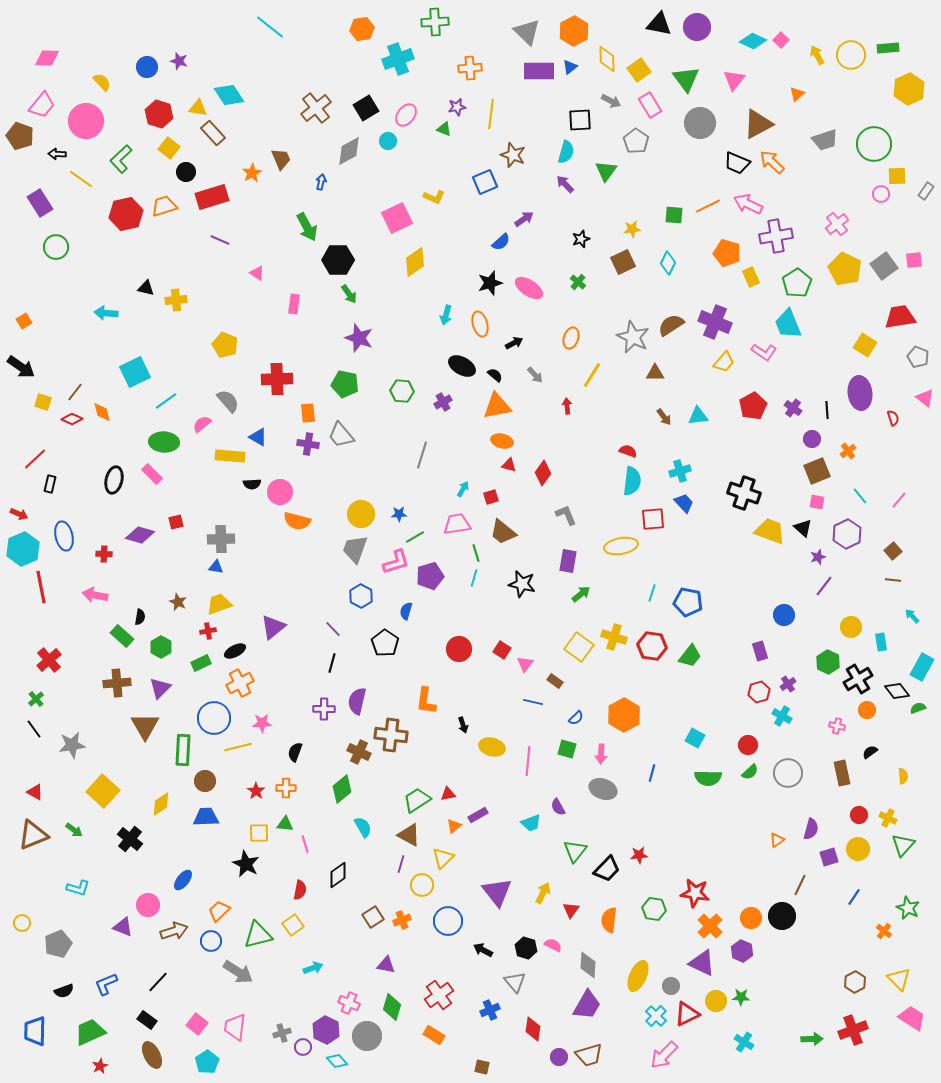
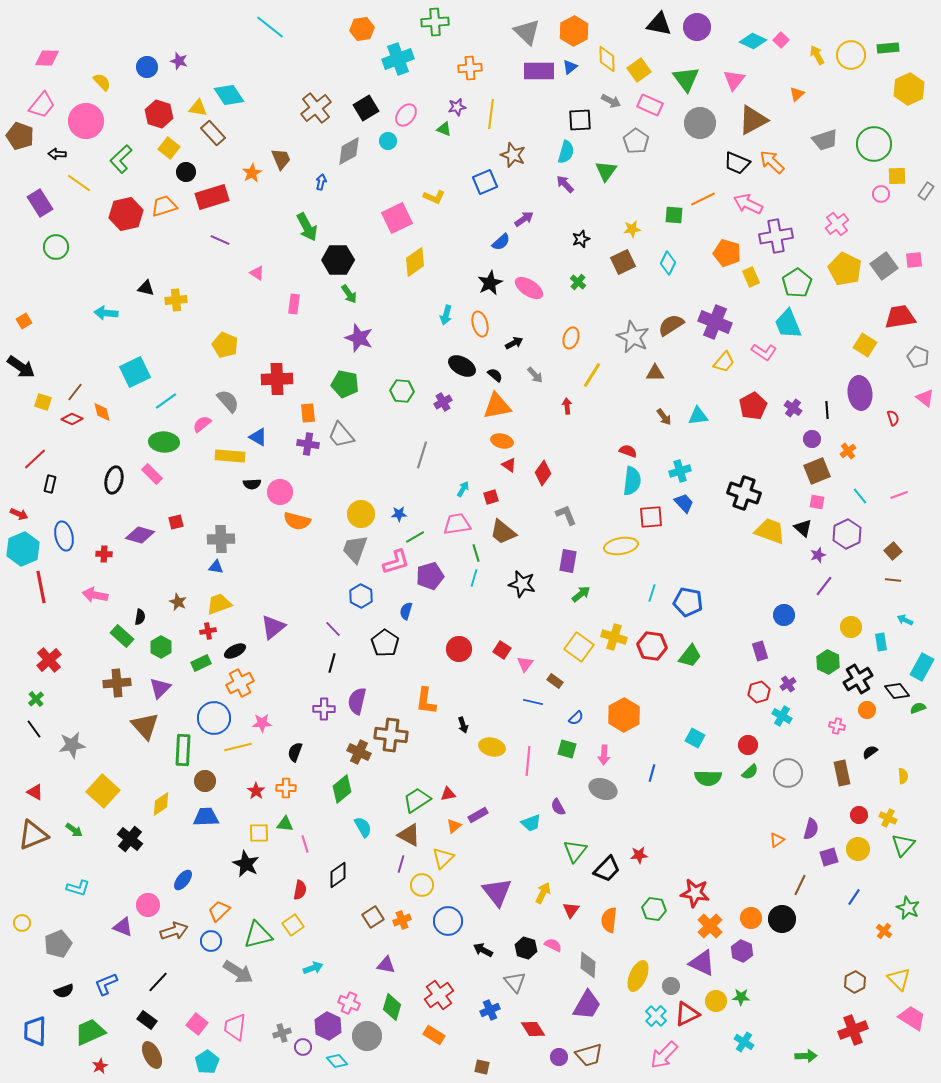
pink rectangle at (650, 105): rotated 35 degrees counterclockwise
brown triangle at (758, 124): moved 5 px left, 4 px up
yellow line at (81, 179): moved 2 px left, 4 px down
orange line at (708, 206): moved 5 px left, 7 px up
black star at (490, 283): rotated 10 degrees counterclockwise
red triangle at (509, 465): rotated 21 degrees clockwise
pink line at (899, 500): moved 5 px up; rotated 30 degrees clockwise
red square at (653, 519): moved 2 px left, 2 px up
purple star at (818, 557): moved 2 px up
cyan arrow at (912, 616): moved 7 px left, 4 px down; rotated 21 degrees counterclockwise
brown triangle at (145, 726): rotated 12 degrees counterclockwise
pink arrow at (601, 754): moved 3 px right, 1 px down
black circle at (782, 916): moved 3 px down
red diamond at (533, 1029): rotated 40 degrees counterclockwise
purple hexagon at (326, 1030): moved 2 px right, 4 px up
green arrow at (812, 1039): moved 6 px left, 17 px down
